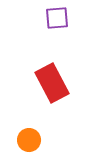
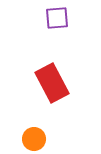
orange circle: moved 5 px right, 1 px up
